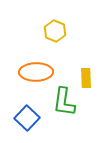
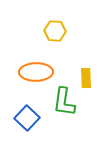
yellow hexagon: rotated 20 degrees counterclockwise
